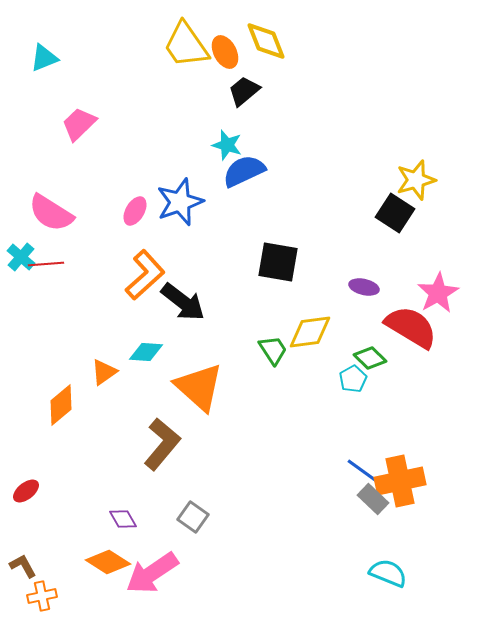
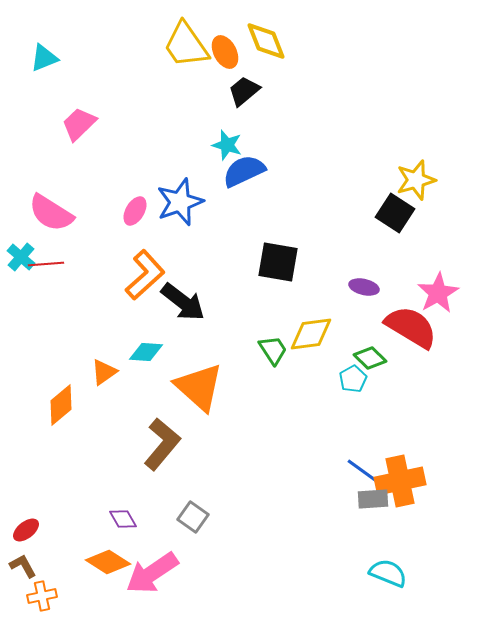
yellow diamond at (310, 332): moved 1 px right, 2 px down
red ellipse at (26, 491): moved 39 px down
gray rectangle at (373, 499): rotated 48 degrees counterclockwise
